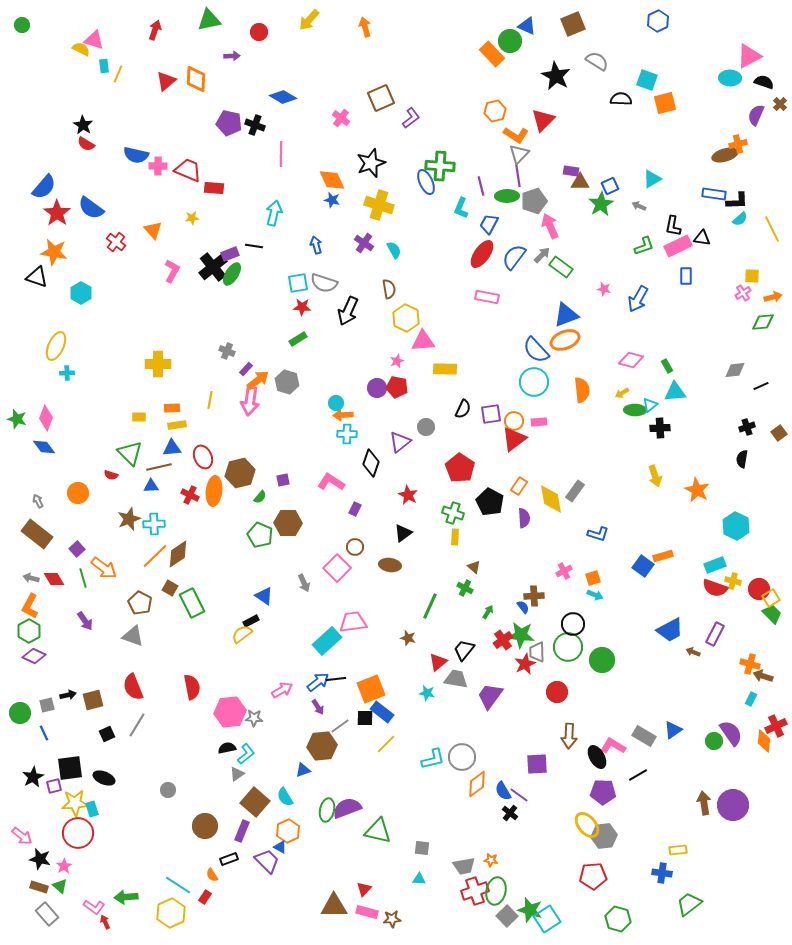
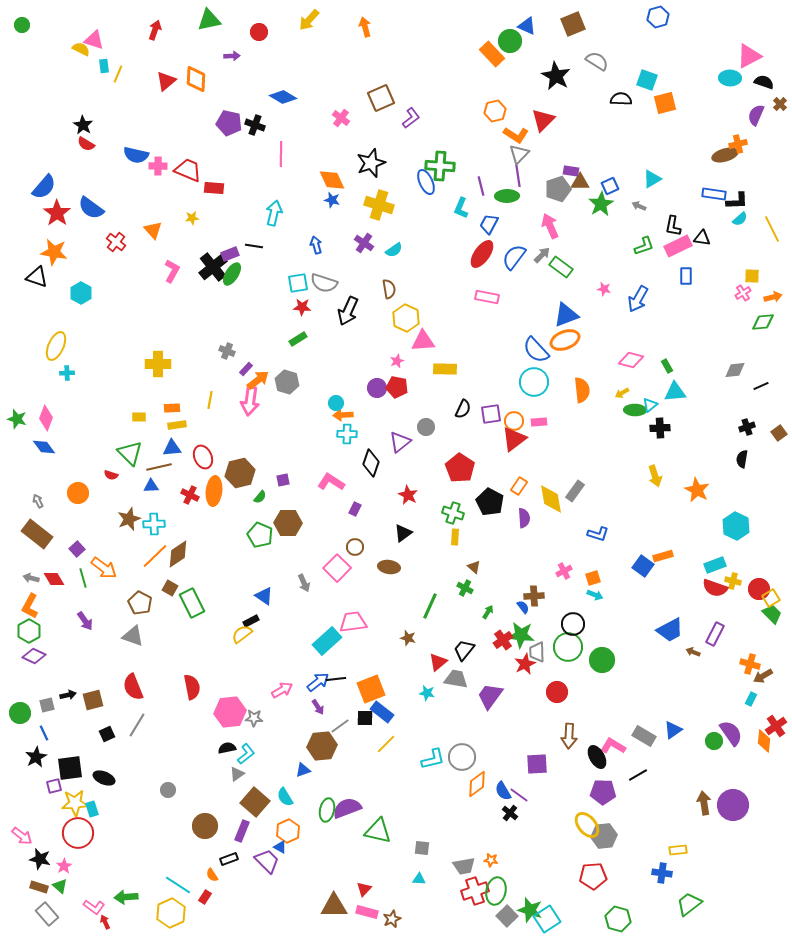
blue hexagon at (658, 21): moved 4 px up; rotated 10 degrees clockwise
gray pentagon at (534, 201): moved 24 px right, 12 px up
cyan semicircle at (394, 250): rotated 84 degrees clockwise
brown ellipse at (390, 565): moved 1 px left, 2 px down
brown arrow at (763, 676): rotated 48 degrees counterclockwise
red cross at (776, 726): rotated 10 degrees counterclockwise
black star at (33, 777): moved 3 px right, 20 px up
brown star at (392, 919): rotated 18 degrees counterclockwise
